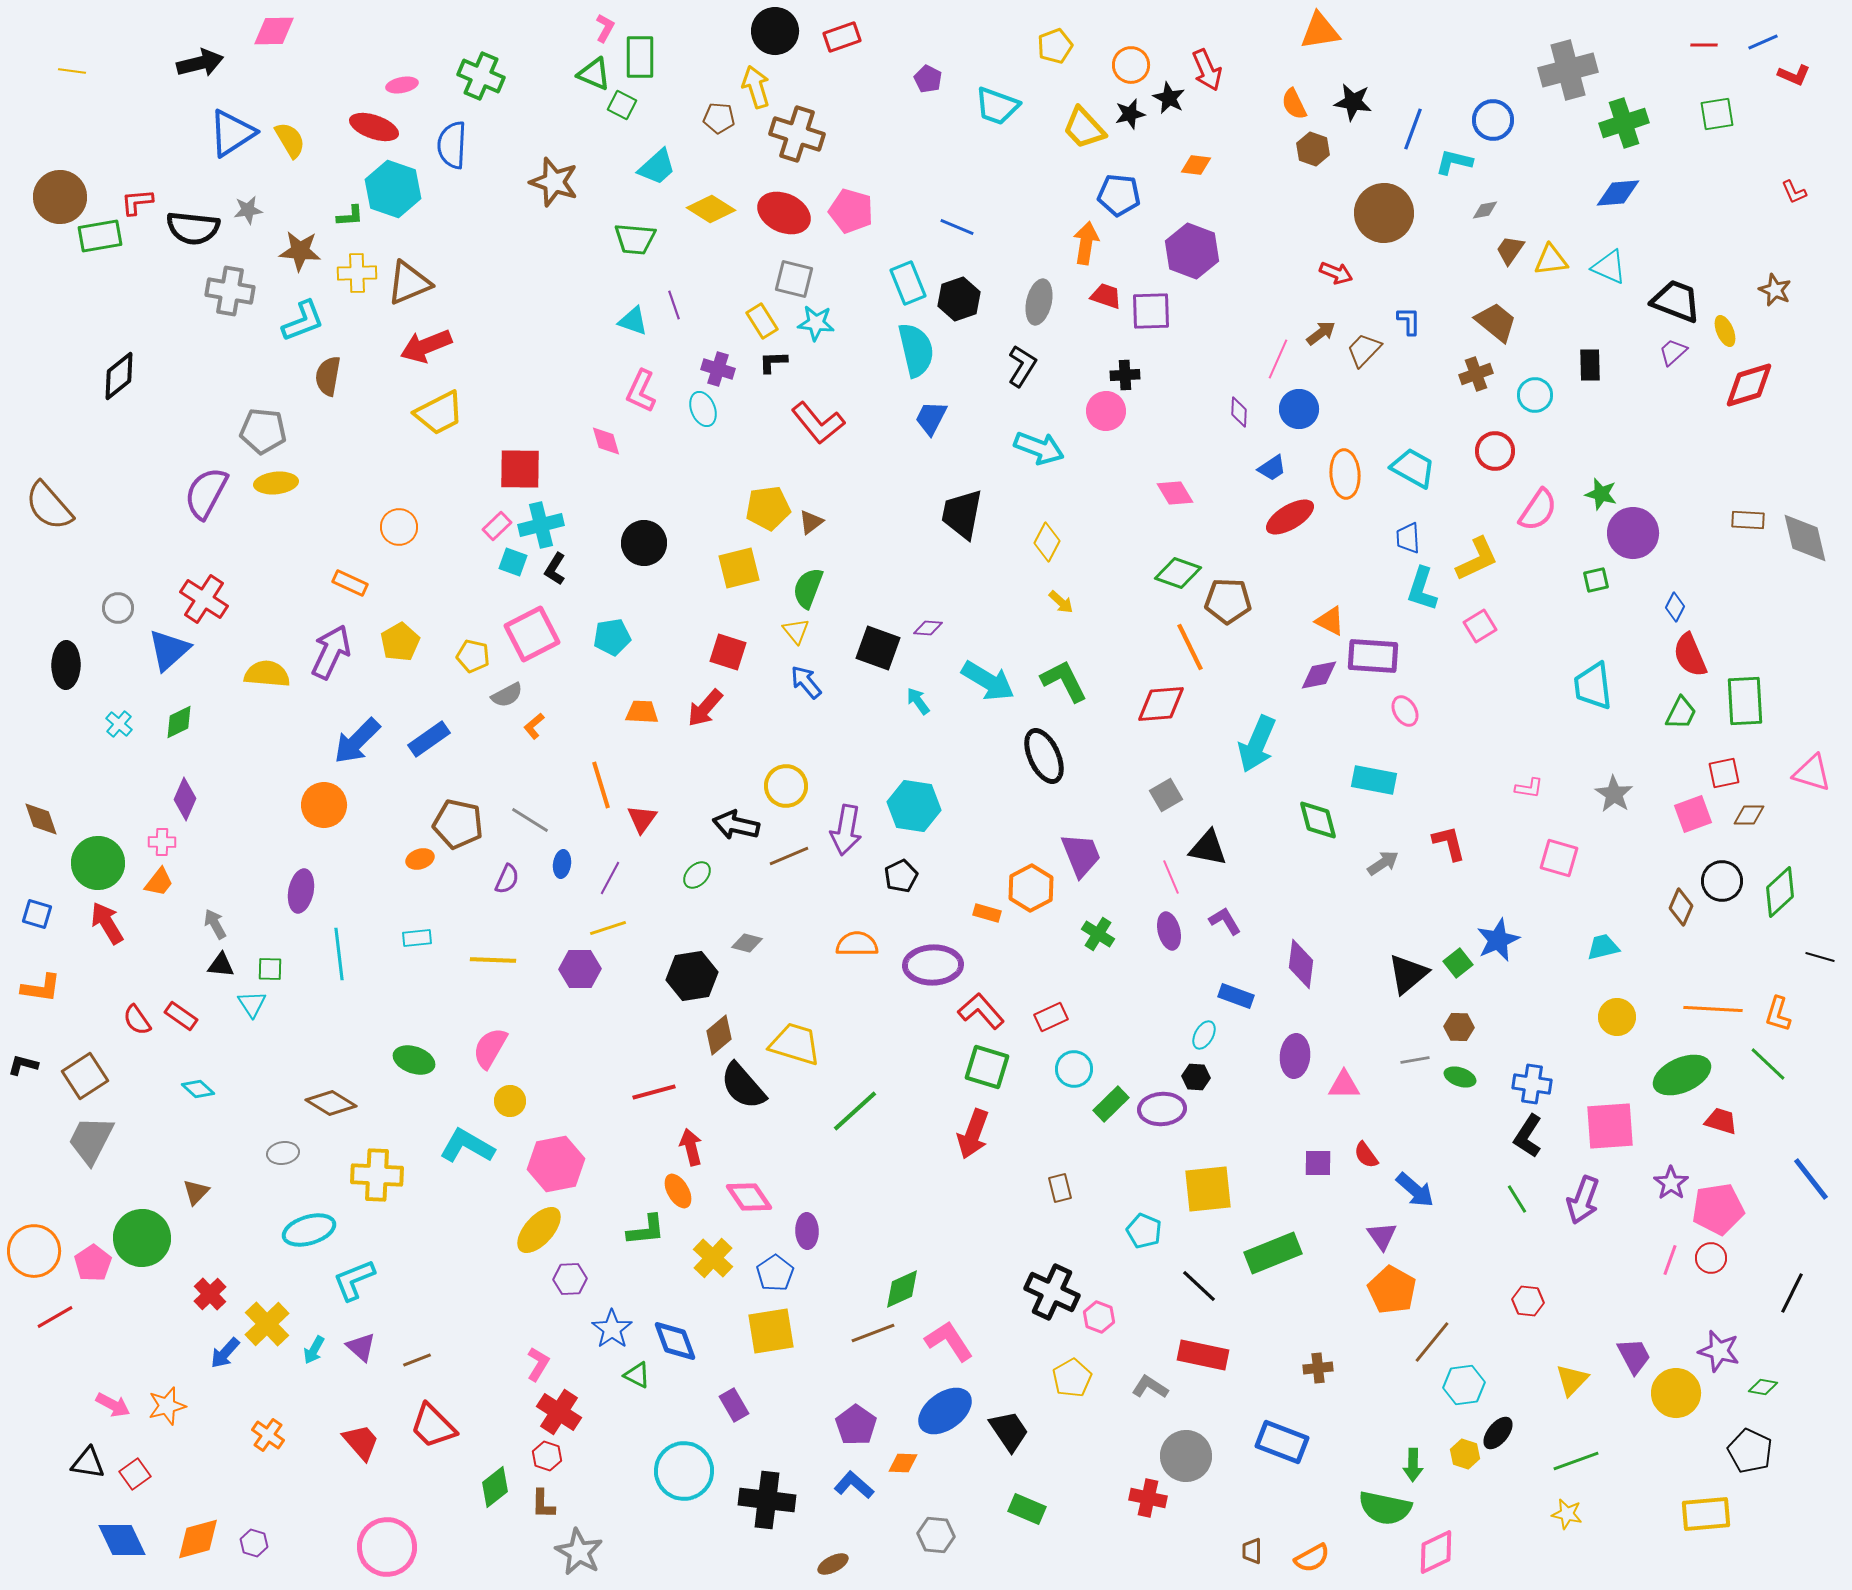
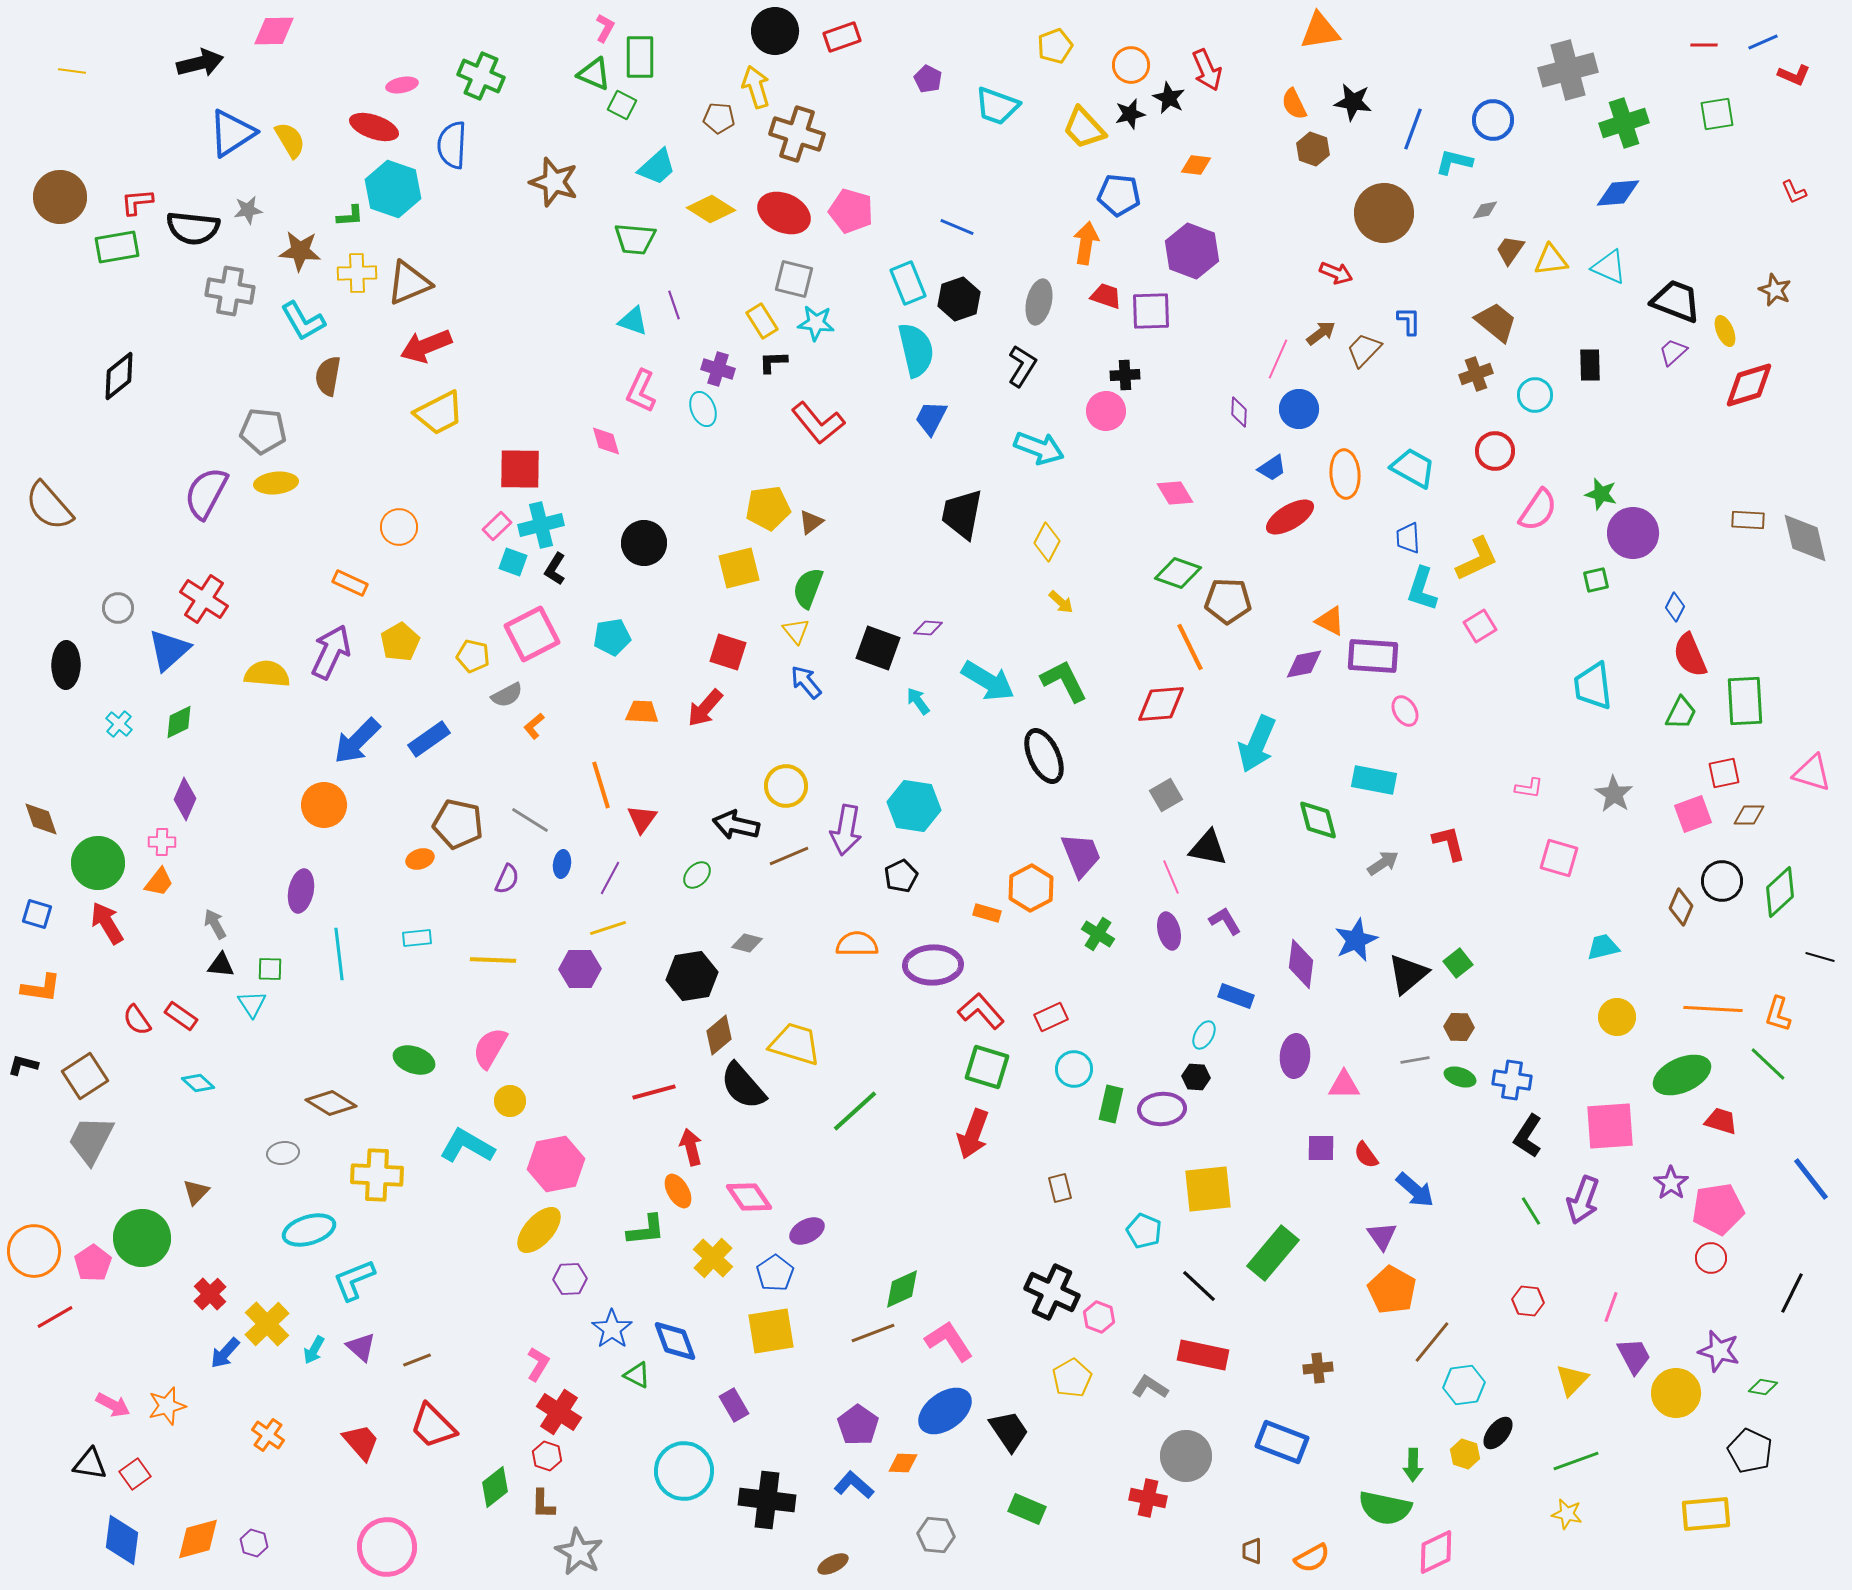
green rectangle at (100, 236): moved 17 px right, 11 px down
cyan L-shape at (303, 321): rotated 81 degrees clockwise
purple diamond at (1319, 675): moved 15 px left, 11 px up
blue star at (1498, 940): moved 142 px left
blue cross at (1532, 1084): moved 20 px left, 4 px up
cyan diamond at (198, 1089): moved 6 px up
green rectangle at (1111, 1104): rotated 33 degrees counterclockwise
purple square at (1318, 1163): moved 3 px right, 15 px up
green line at (1517, 1199): moved 14 px right, 12 px down
purple ellipse at (807, 1231): rotated 64 degrees clockwise
green rectangle at (1273, 1253): rotated 28 degrees counterclockwise
pink line at (1670, 1260): moved 59 px left, 47 px down
purple pentagon at (856, 1425): moved 2 px right
black triangle at (88, 1463): moved 2 px right, 1 px down
blue diamond at (122, 1540): rotated 33 degrees clockwise
